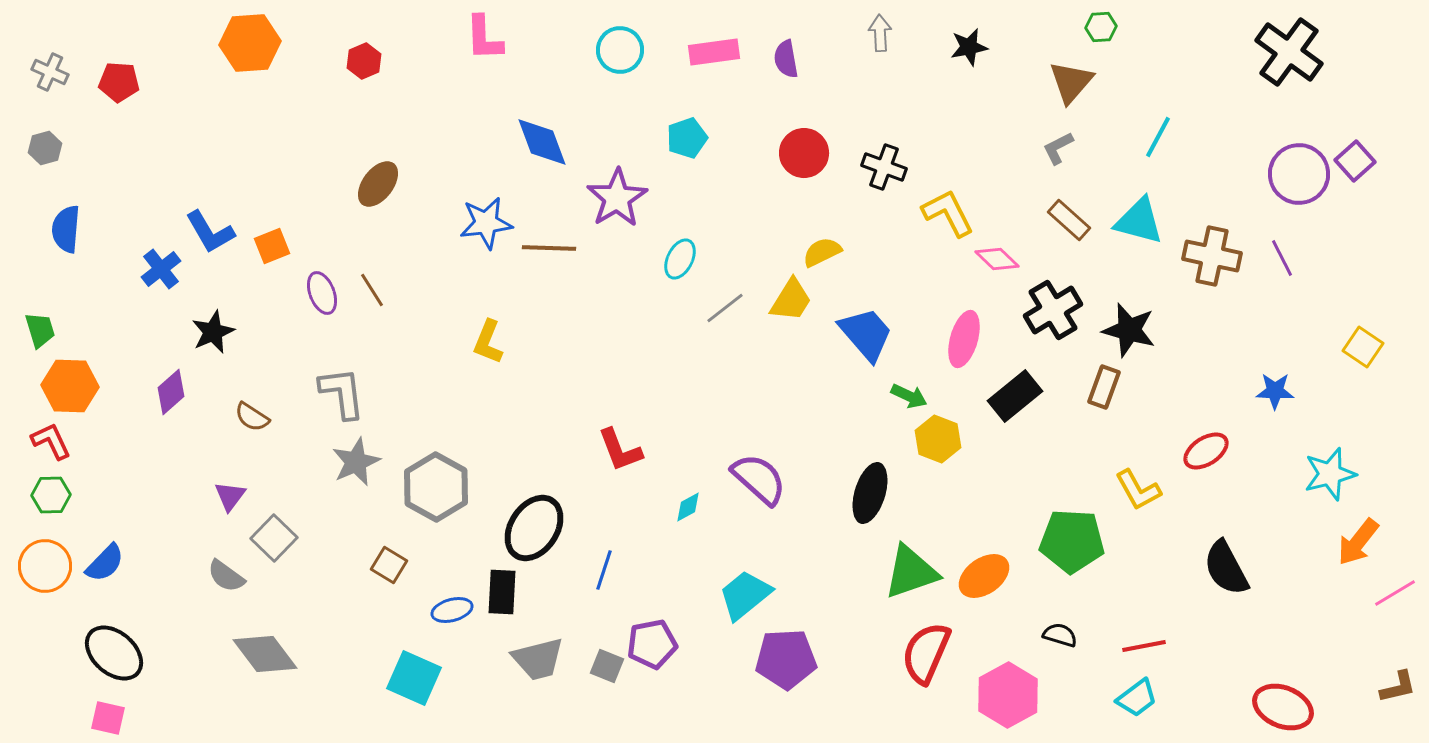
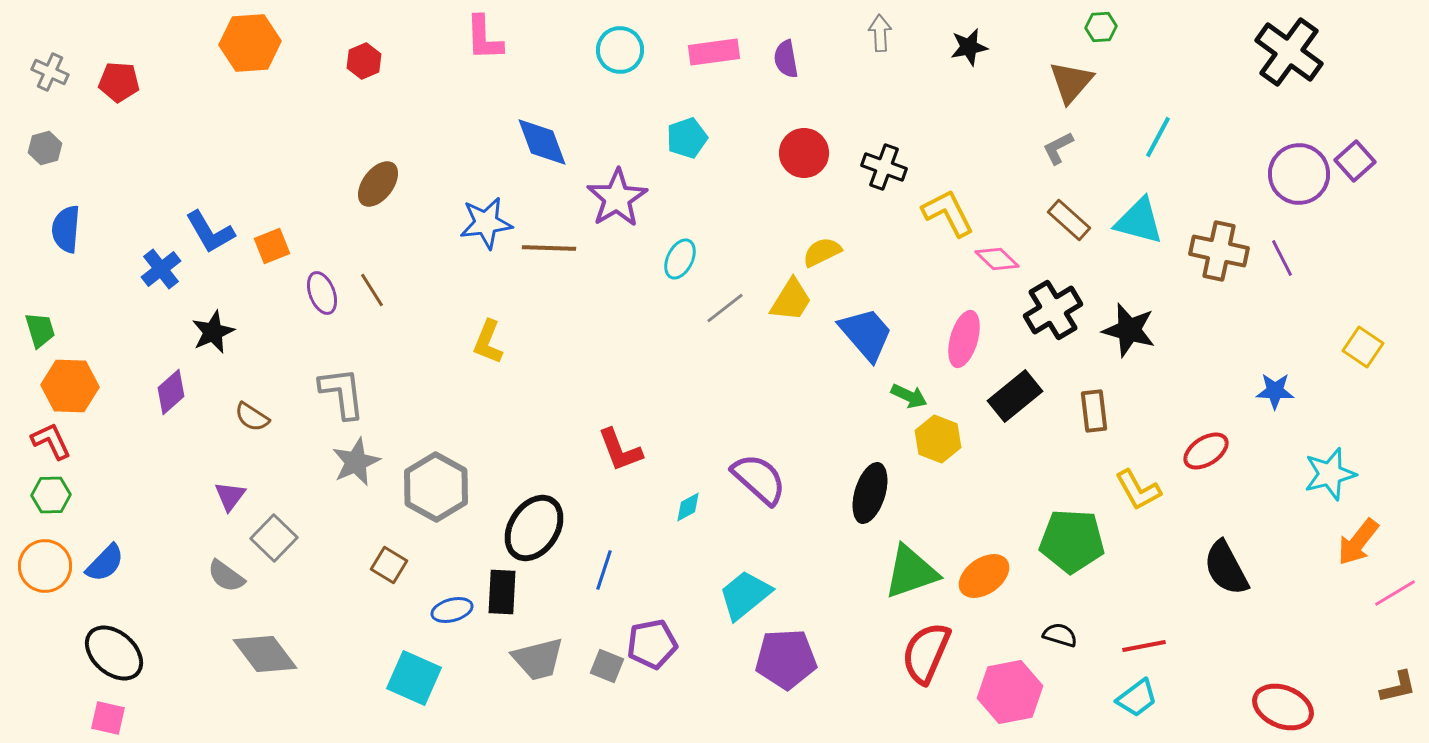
brown cross at (1212, 256): moved 7 px right, 5 px up
brown rectangle at (1104, 387): moved 10 px left, 24 px down; rotated 27 degrees counterclockwise
pink hexagon at (1008, 695): moved 2 px right, 3 px up; rotated 18 degrees clockwise
